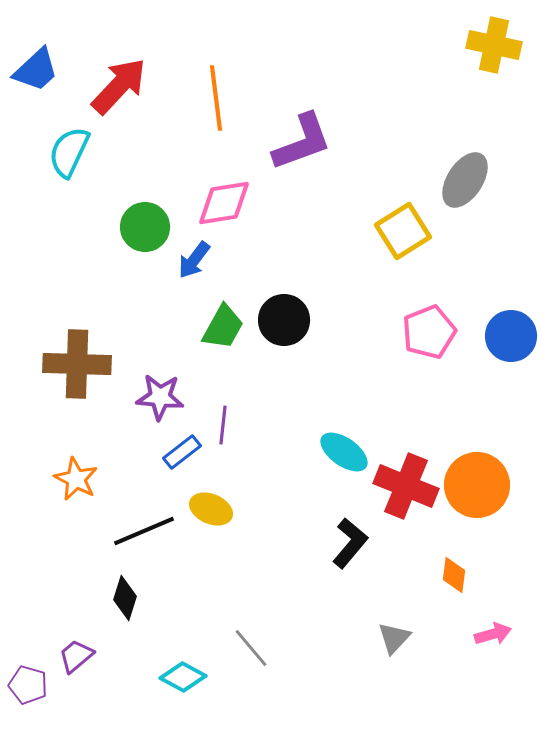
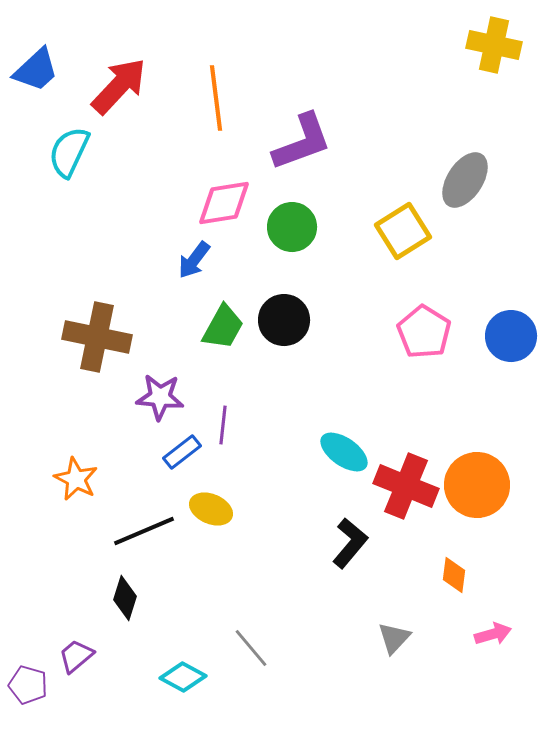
green circle: moved 147 px right
pink pentagon: moved 5 px left; rotated 18 degrees counterclockwise
brown cross: moved 20 px right, 27 px up; rotated 10 degrees clockwise
